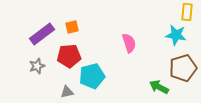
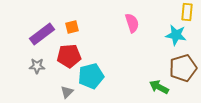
pink semicircle: moved 3 px right, 20 px up
gray star: rotated 21 degrees clockwise
cyan pentagon: moved 1 px left
gray triangle: rotated 32 degrees counterclockwise
